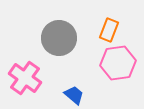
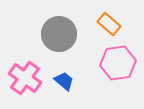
orange rectangle: moved 6 px up; rotated 70 degrees counterclockwise
gray circle: moved 4 px up
blue trapezoid: moved 10 px left, 14 px up
